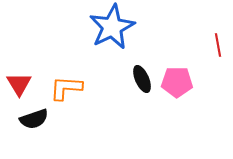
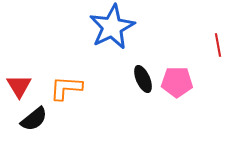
black ellipse: moved 1 px right
red triangle: moved 2 px down
black semicircle: rotated 20 degrees counterclockwise
